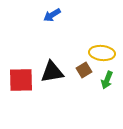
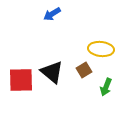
blue arrow: moved 1 px up
yellow ellipse: moved 1 px left, 4 px up
black triangle: rotated 50 degrees clockwise
green arrow: moved 1 px left, 7 px down
